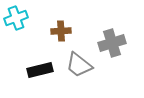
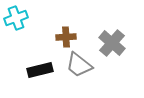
brown cross: moved 5 px right, 6 px down
gray cross: rotated 32 degrees counterclockwise
